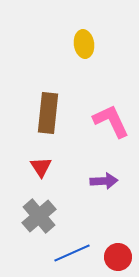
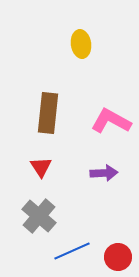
yellow ellipse: moved 3 px left
pink L-shape: rotated 36 degrees counterclockwise
purple arrow: moved 8 px up
gray cross: rotated 8 degrees counterclockwise
blue line: moved 2 px up
